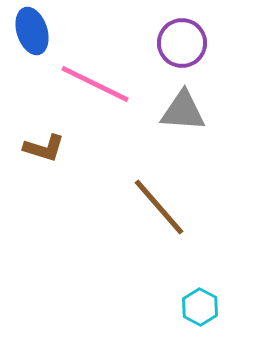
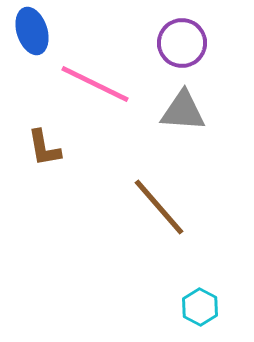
brown L-shape: rotated 63 degrees clockwise
